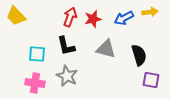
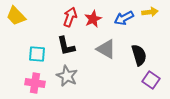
red star: rotated 12 degrees counterclockwise
gray triangle: rotated 15 degrees clockwise
purple square: rotated 24 degrees clockwise
